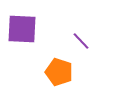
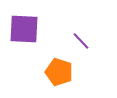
purple square: moved 2 px right
